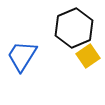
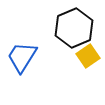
blue trapezoid: moved 1 px down
